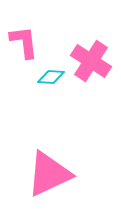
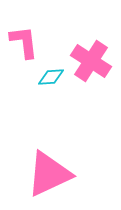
cyan diamond: rotated 8 degrees counterclockwise
